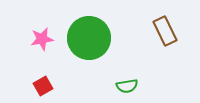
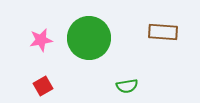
brown rectangle: moved 2 px left, 1 px down; rotated 60 degrees counterclockwise
pink star: moved 1 px left, 1 px down
